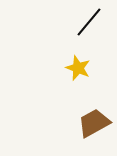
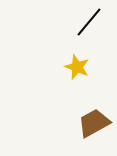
yellow star: moved 1 px left, 1 px up
